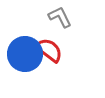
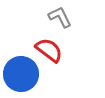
blue circle: moved 4 px left, 20 px down
